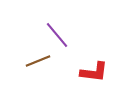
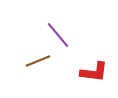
purple line: moved 1 px right
